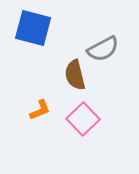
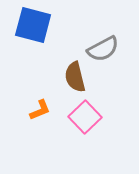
blue square: moved 3 px up
brown semicircle: moved 2 px down
pink square: moved 2 px right, 2 px up
